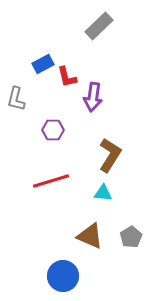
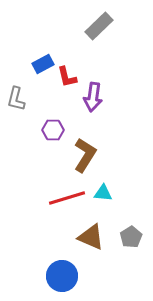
brown L-shape: moved 25 px left
red line: moved 16 px right, 17 px down
brown triangle: moved 1 px right, 1 px down
blue circle: moved 1 px left
